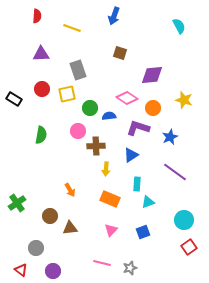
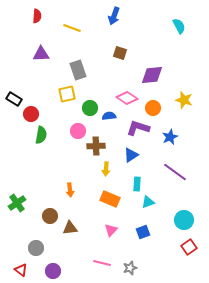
red circle: moved 11 px left, 25 px down
orange arrow: rotated 24 degrees clockwise
